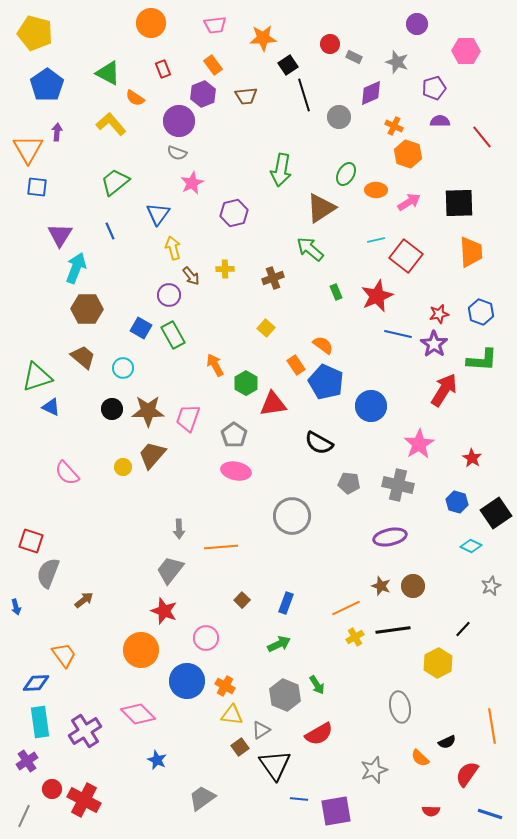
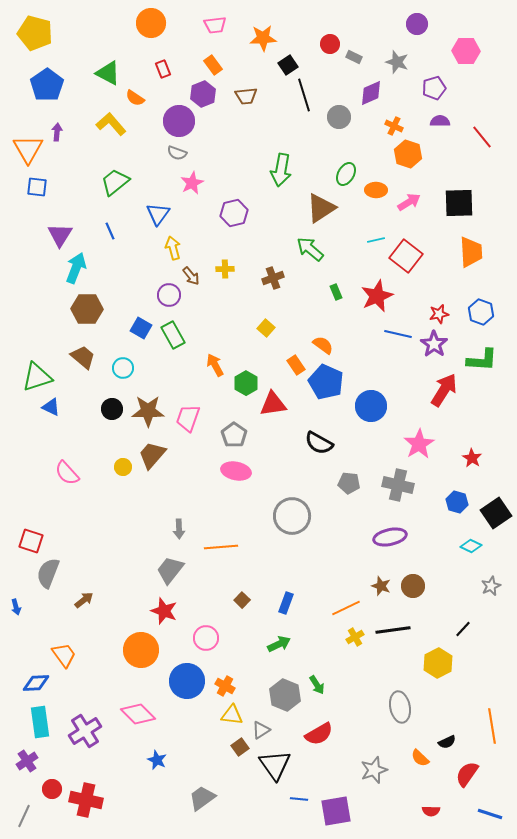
red cross at (84, 800): moved 2 px right; rotated 16 degrees counterclockwise
